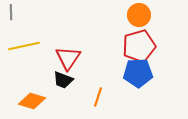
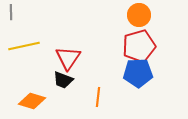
orange line: rotated 12 degrees counterclockwise
